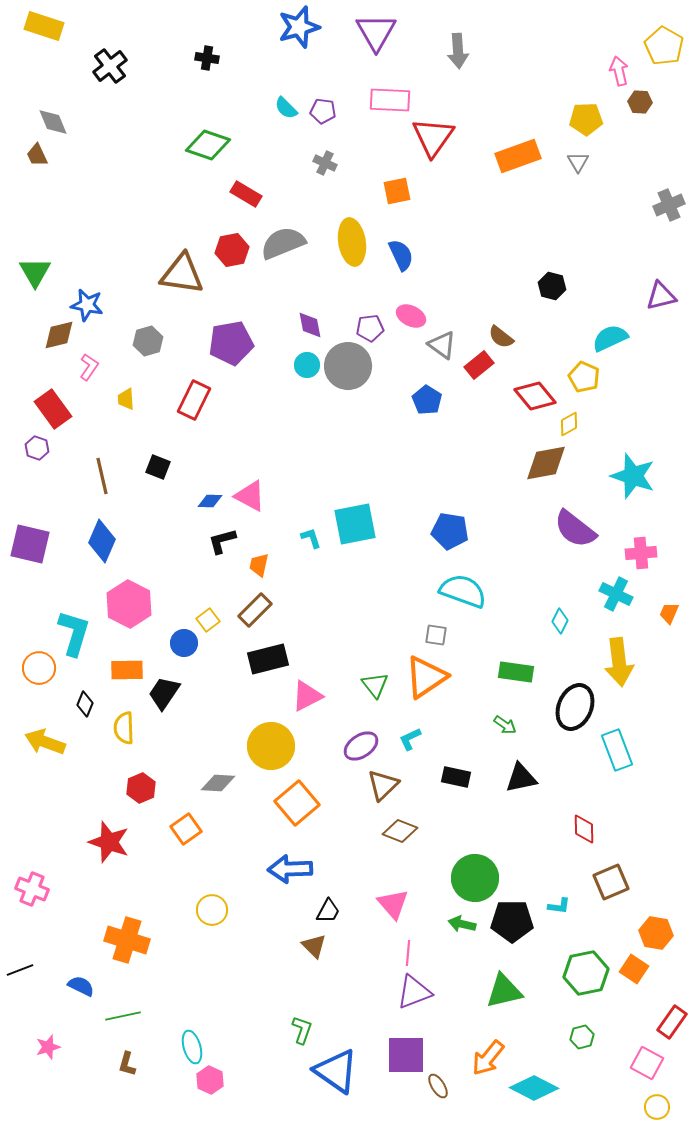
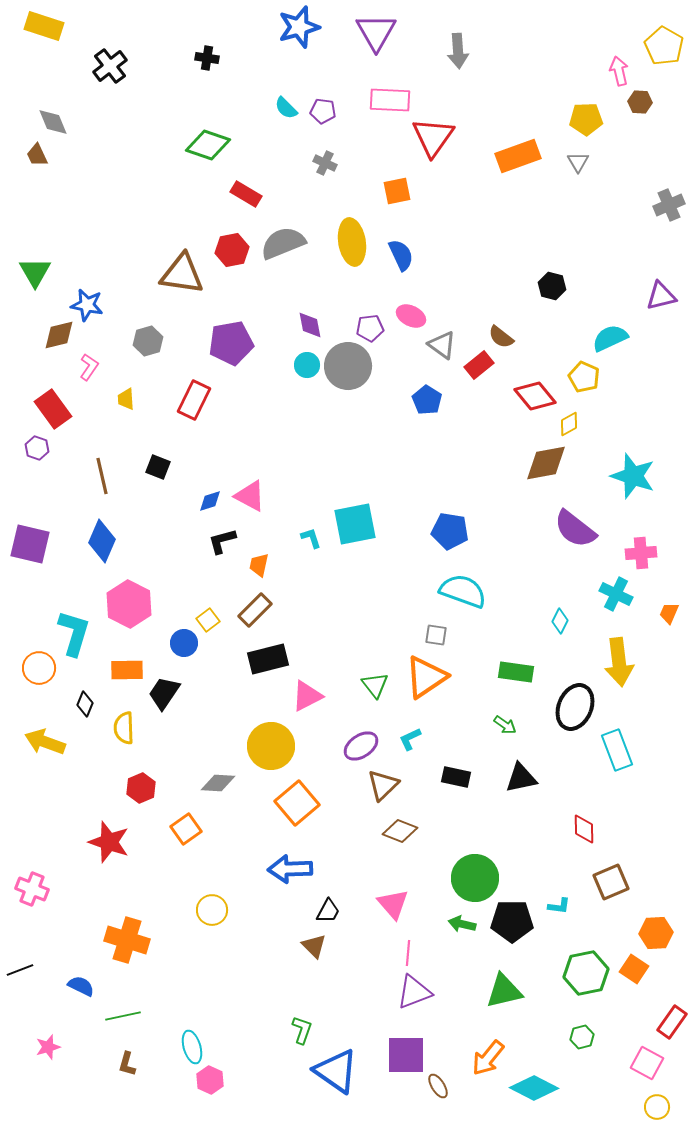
blue diamond at (210, 501): rotated 20 degrees counterclockwise
orange hexagon at (656, 933): rotated 12 degrees counterclockwise
